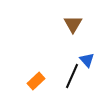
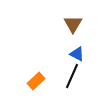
blue triangle: moved 10 px left, 6 px up; rotated 21 degrees counterclockwise
